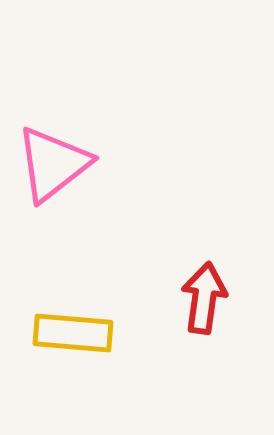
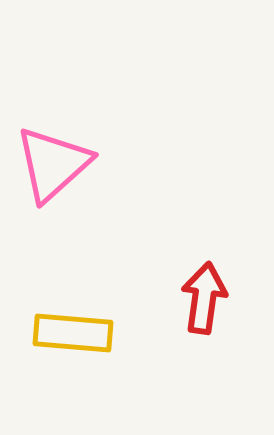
pink triangle: rotated 4 degrees counterclockwise
